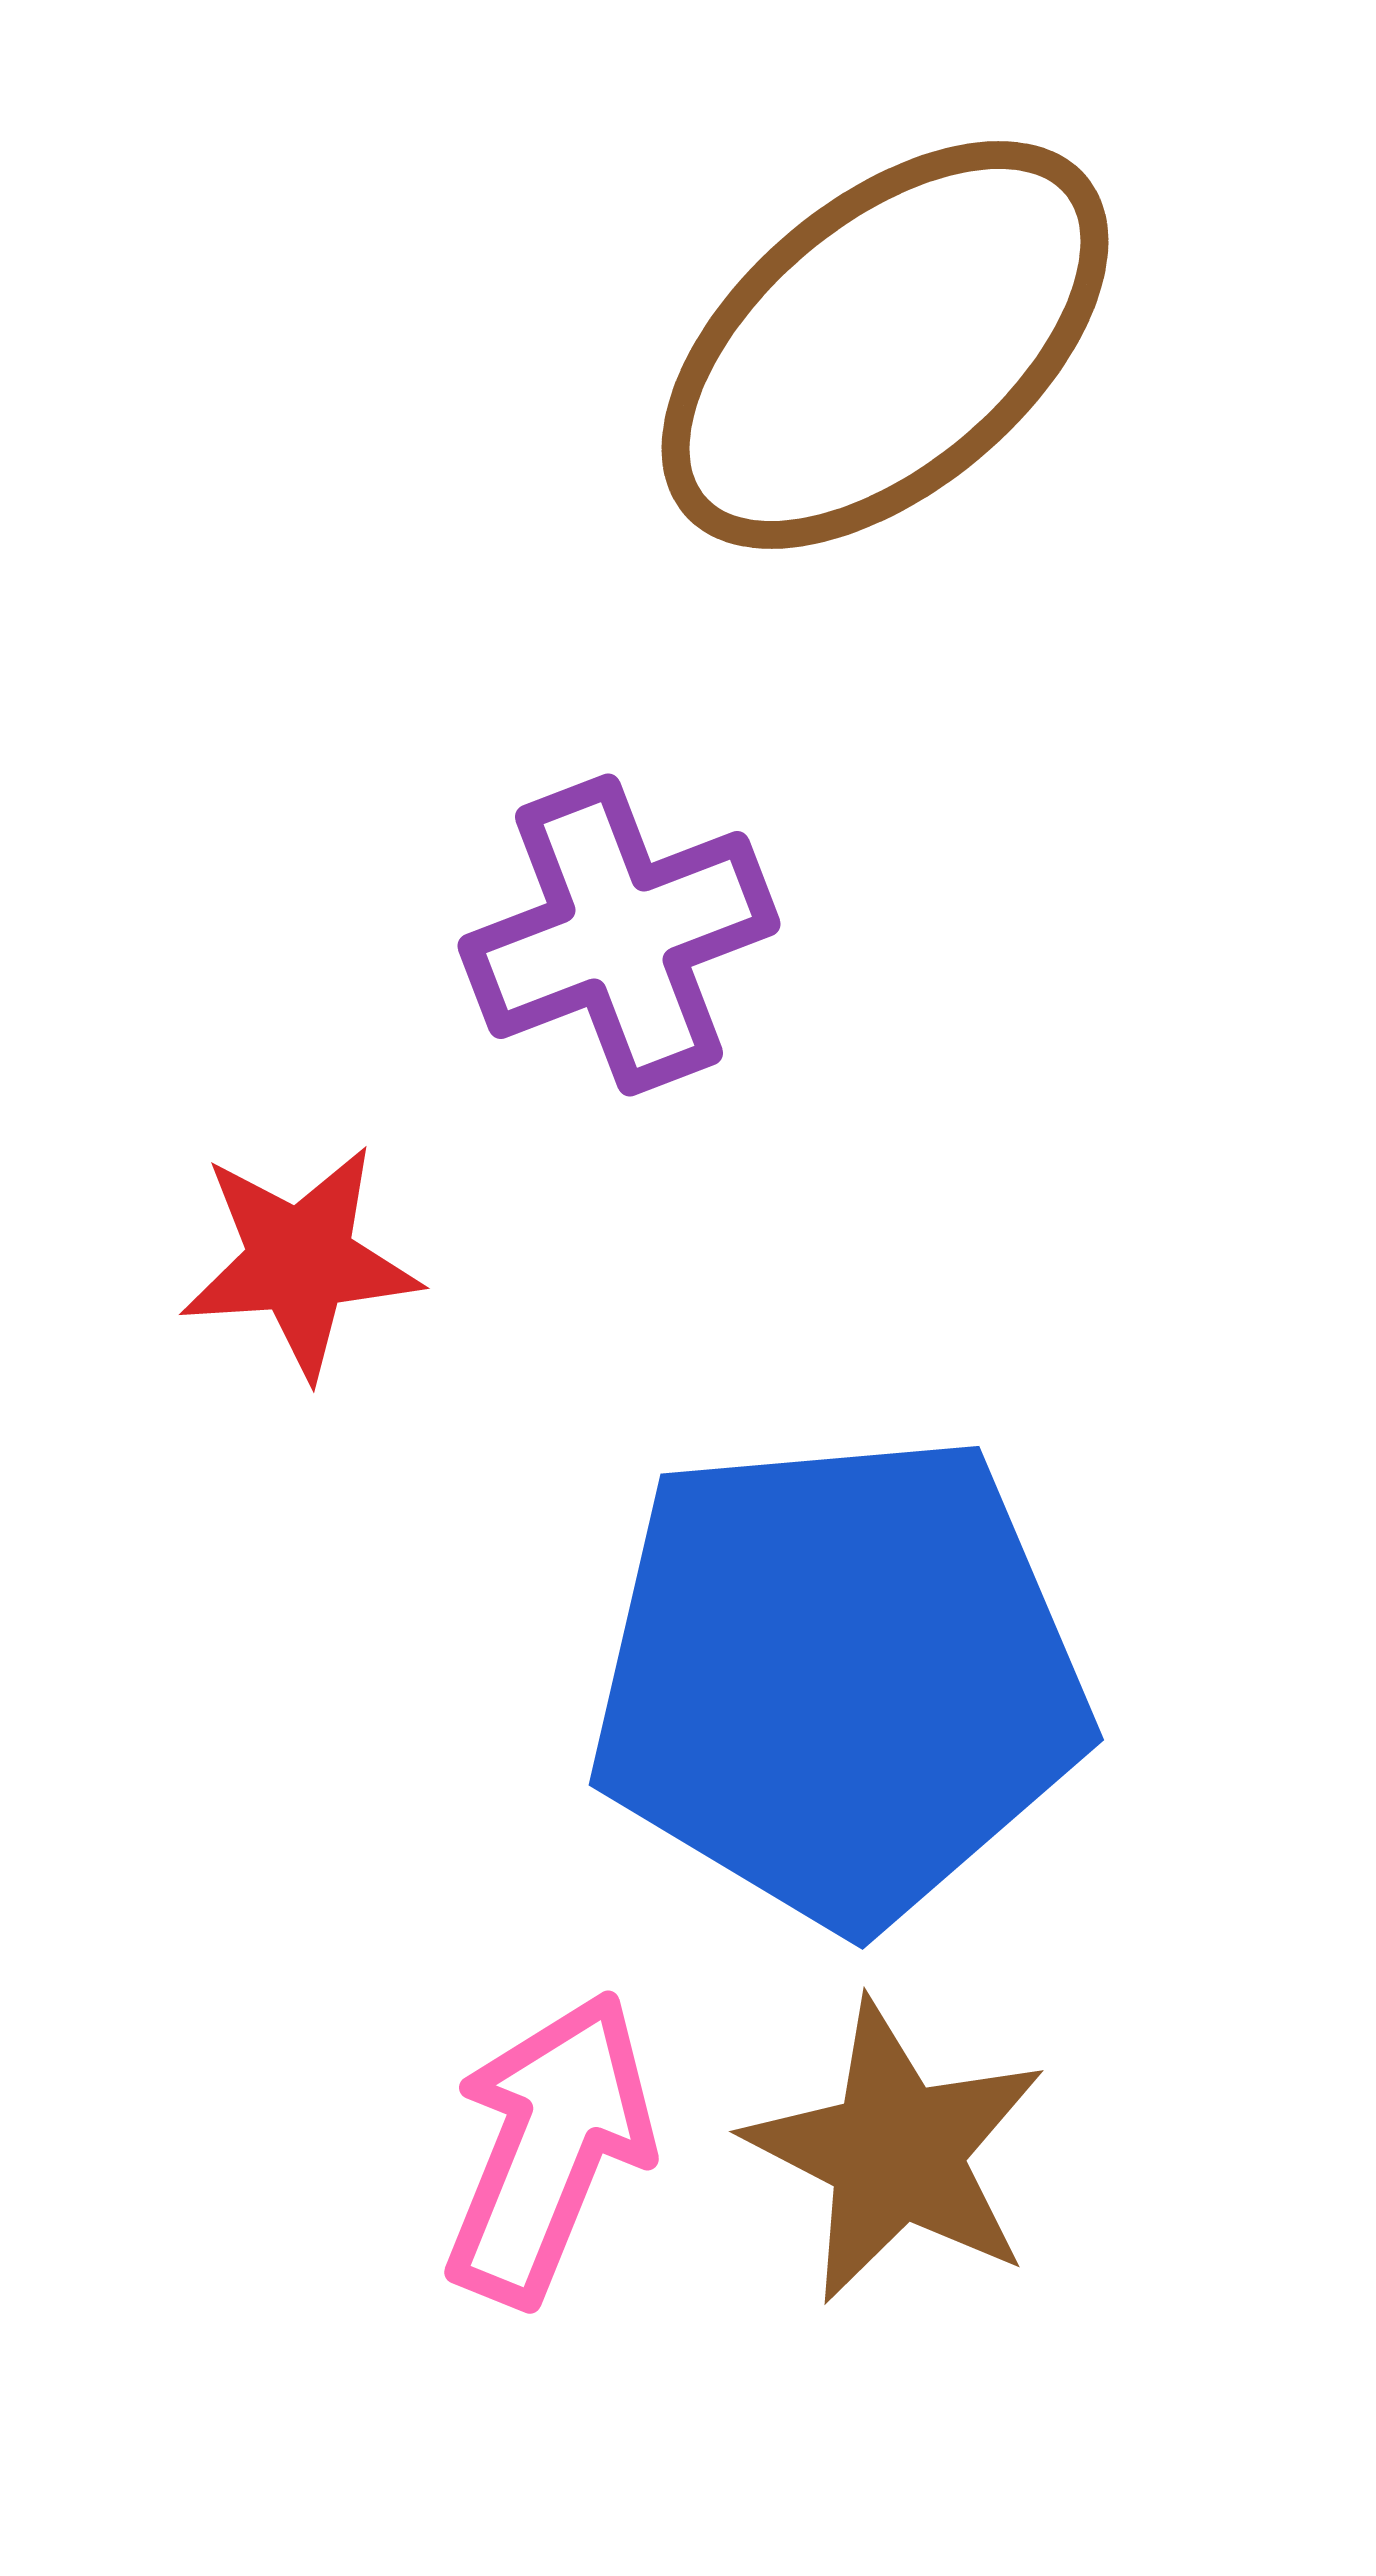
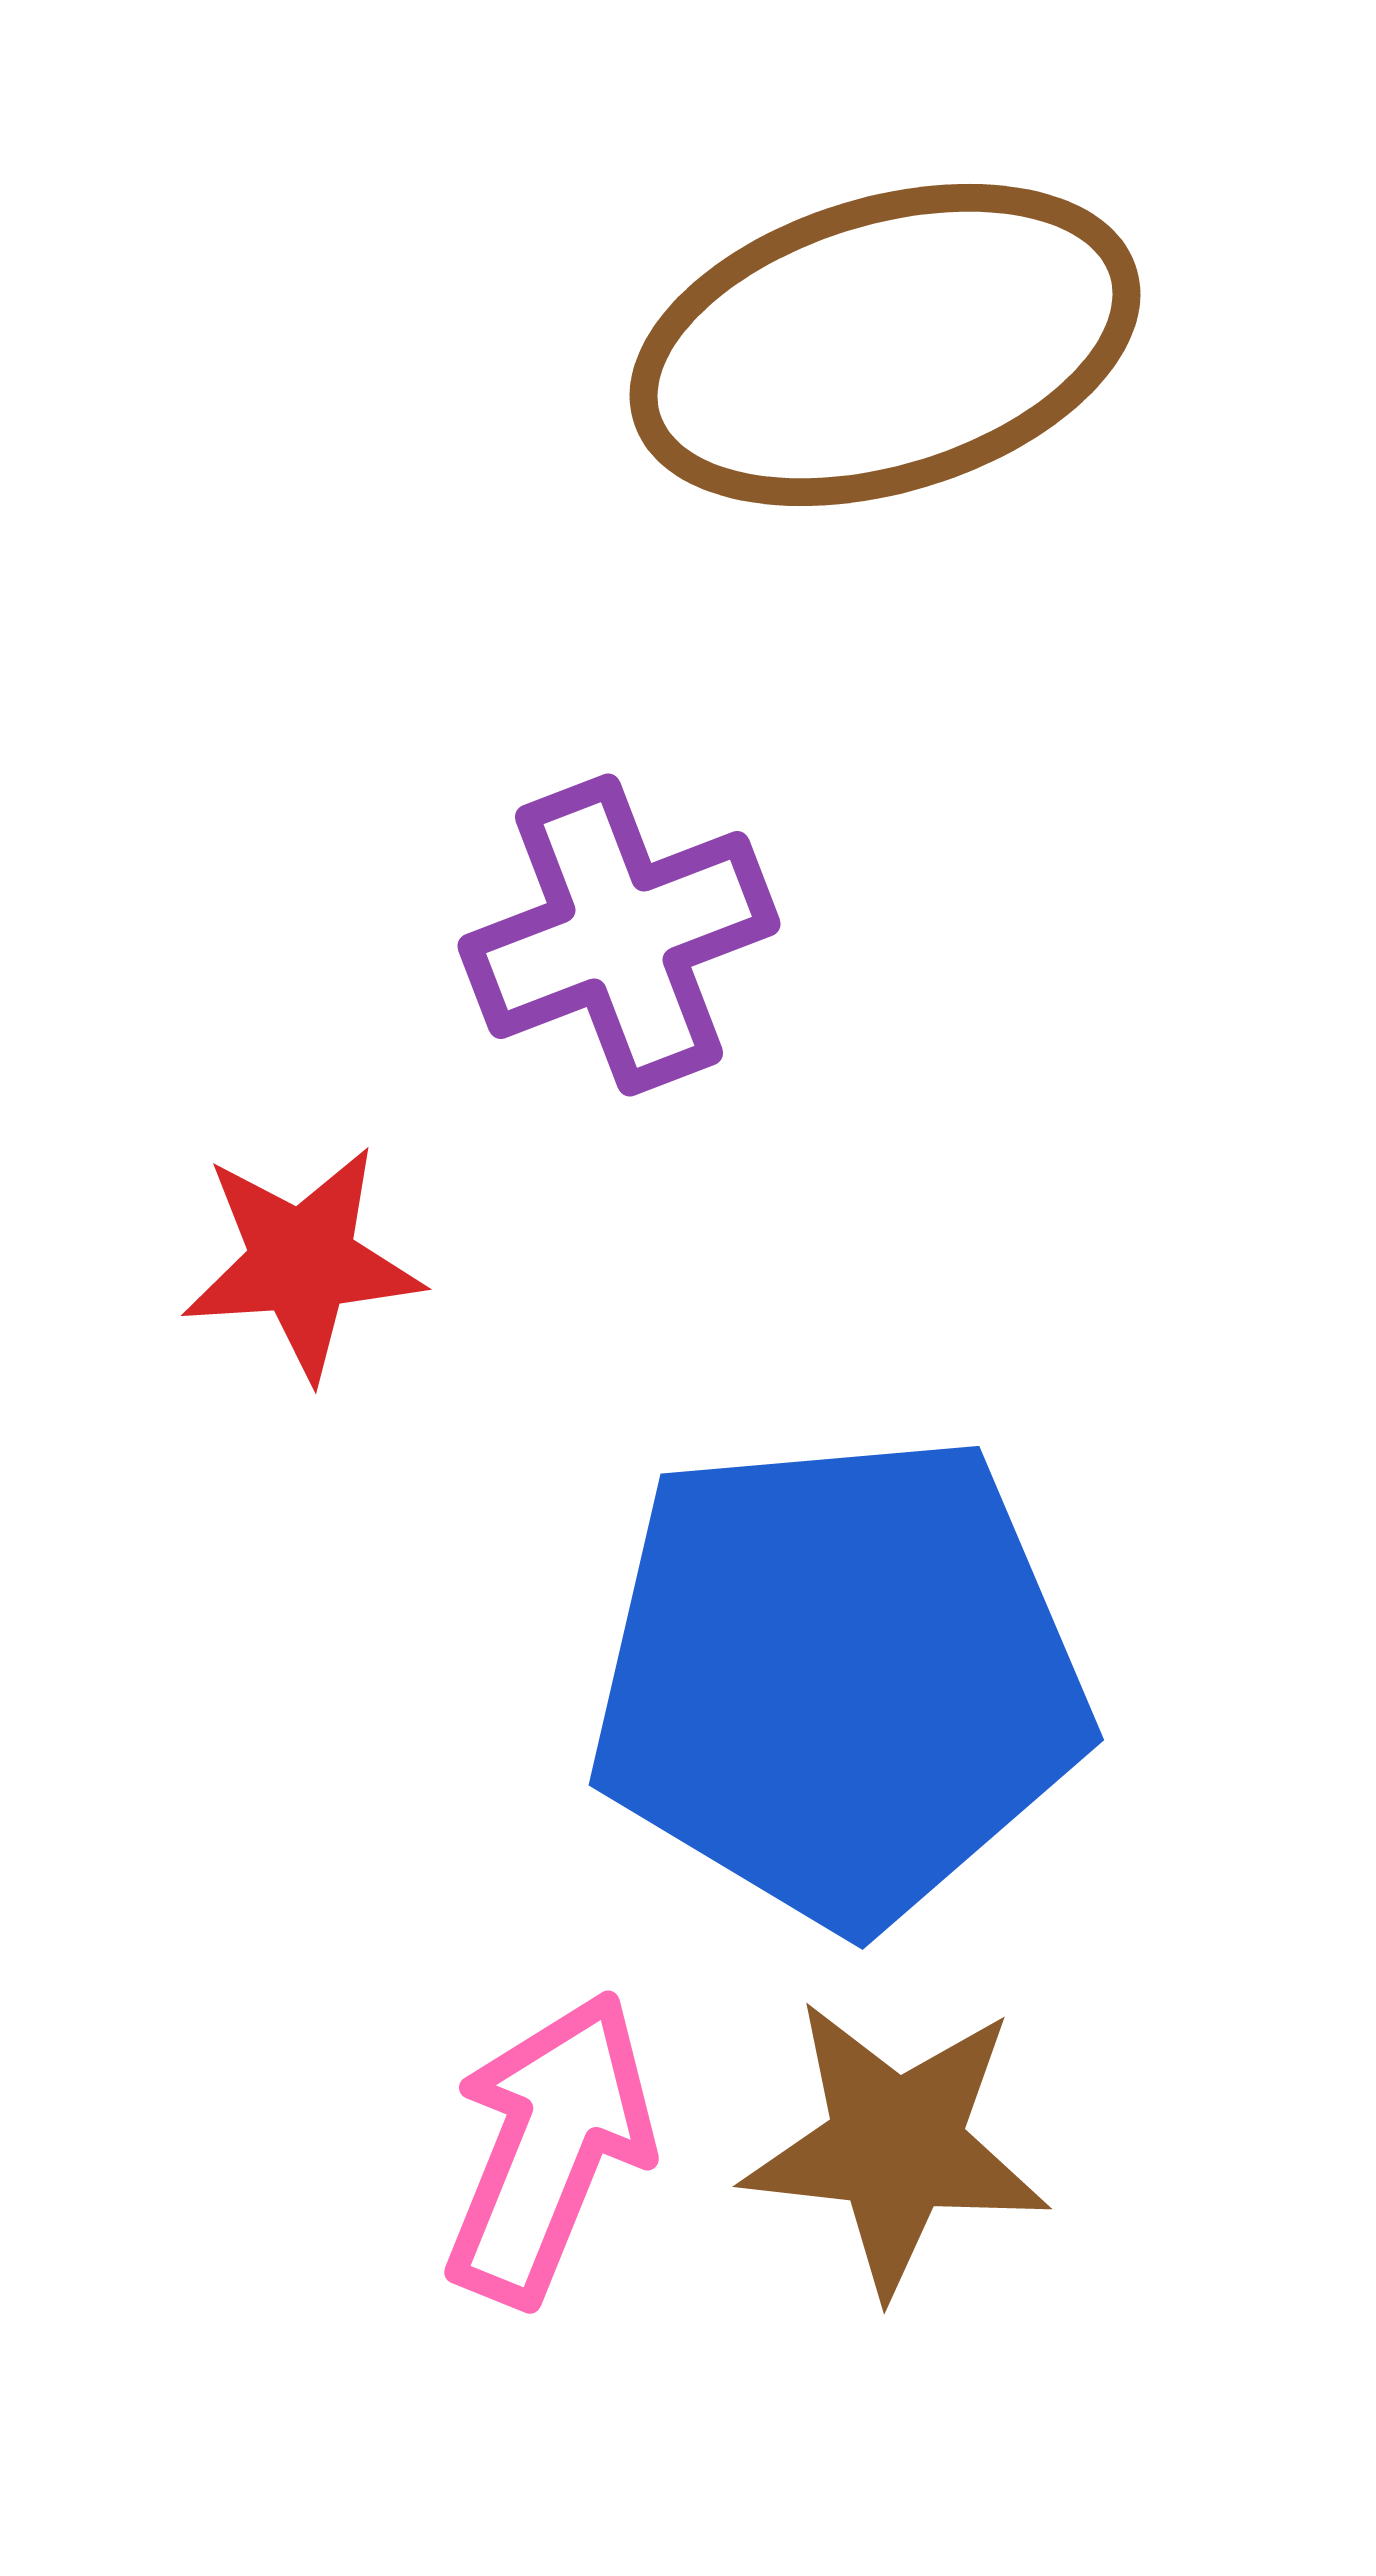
brown ellipse: rotated 23 degrees clockwise
red star: moved 2 px right, 1 px down
brown star: moved 6 px up; rotated 21 degrees counterclockwise
